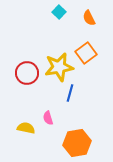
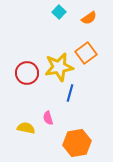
orange semicircle: rotated 98 degrees counterclockwise
